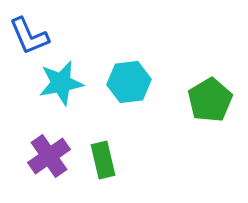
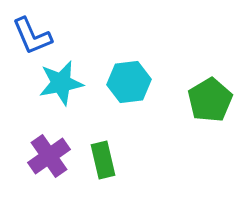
blue L-shape: moved 3 px right
